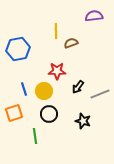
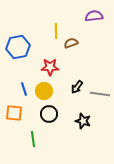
blue hexagon: moved 2 px up
red star: moved 7 px left, 4 px up
black arrow: moved 1 px left
gray line: rotated 30 degrees clockwise
orange square: rotated 24 degrees clockwise
green line: moved 2 px left, 3 px down
